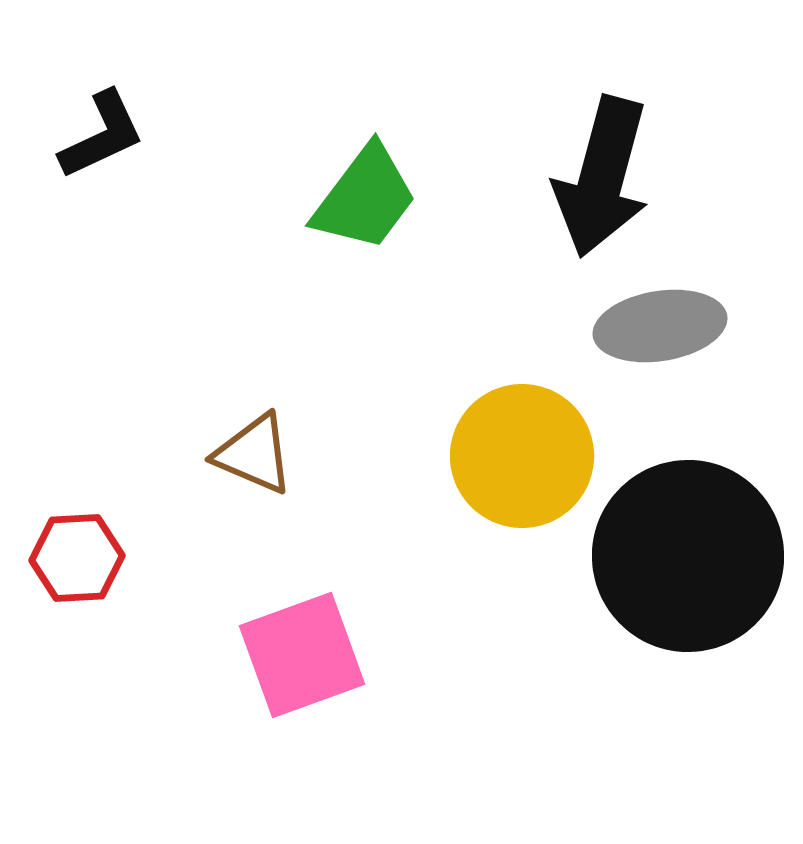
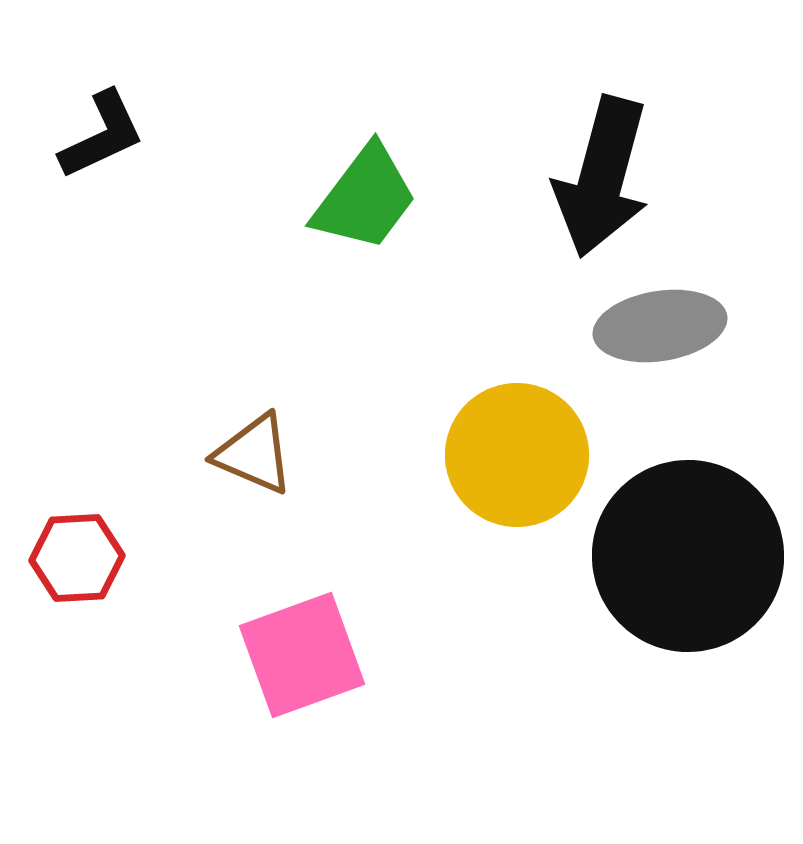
yellow circle: moved 5 px left, 1 px up
